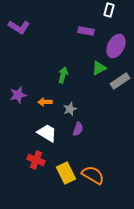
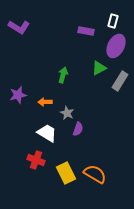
white rectangle: moved 4 px right, 11 px down
gray rectangle: rotated 24 degrees counterclockwise
gray star: moved 3 px left, 4 px down; rotated 24 degrees counterclockwise
orange semicircle: moved 2 px right, 1 px up
